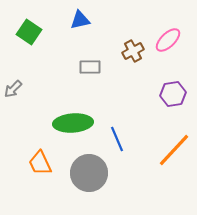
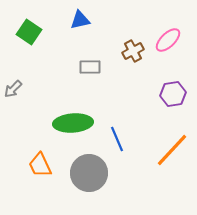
orange line: moved 2 px left
orange trapezoid: moved 2 px down
